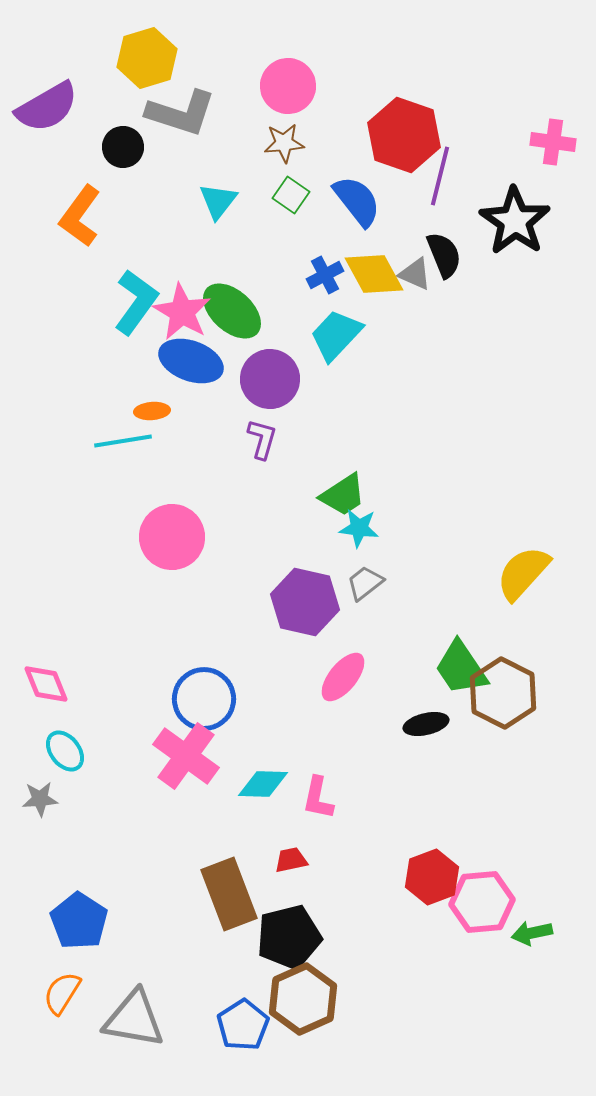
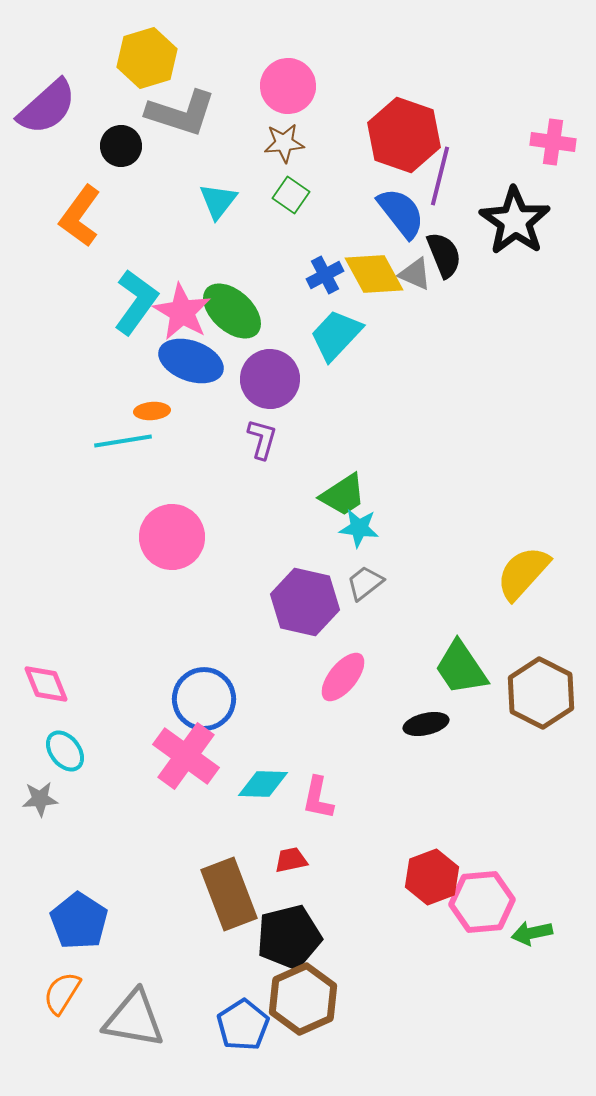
purple semicircle at (47, 107): rotated 12 degrees counterclockwise
black circle at (123, 147): moved 2 px left, 1 px up
blue semicircle at (357, 201): moved 44 px right, 12 px down
brown hexagon at (503, 693): moved 38 px right
